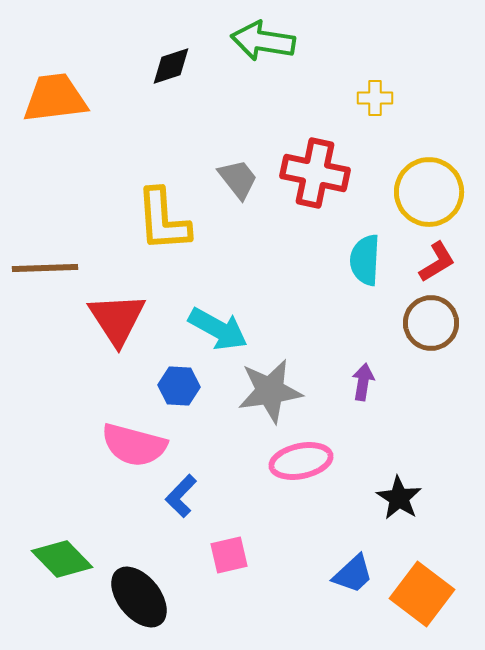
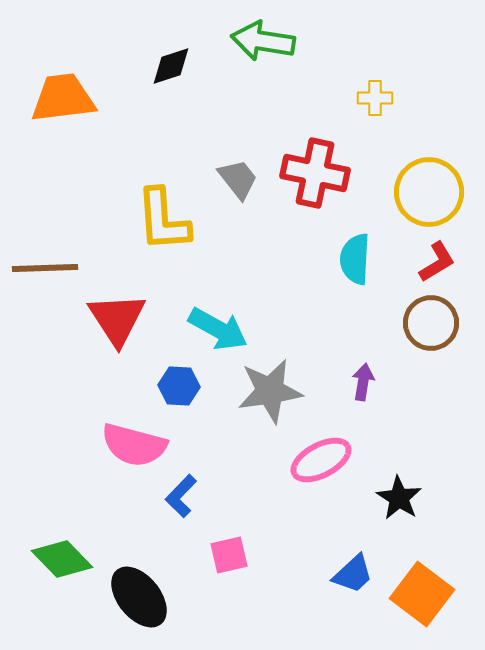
orange trapezoid: moved 8 px right
cyan semicircle: moved 10 px left, 1 px up
pink ellipse: moved 20 px right, 1 px up; rotated 16 degrees counterclockwise
